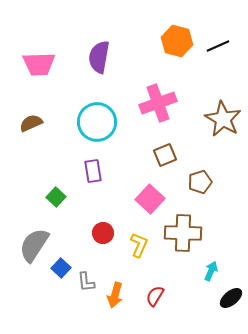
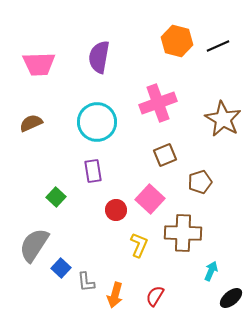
red circle: moved 13 px right, 23 px up
